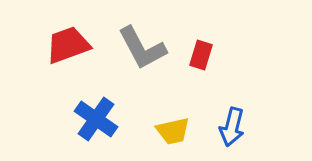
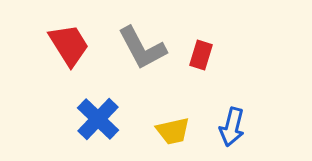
red trapezoid: moved 1 px right; rotated 78 degrees clockwise
blue cross: moved 2 px right; rotated 9 degrees clockwise
